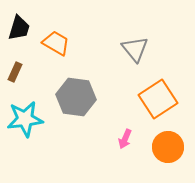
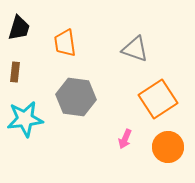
orange trapezoid: moved 9 px right; rotated 128 degrees counterclockwise
gray triangle: rotated 32 degrees counterclockwise
brown rectangle: rotated 18 degrees counterclockwise
